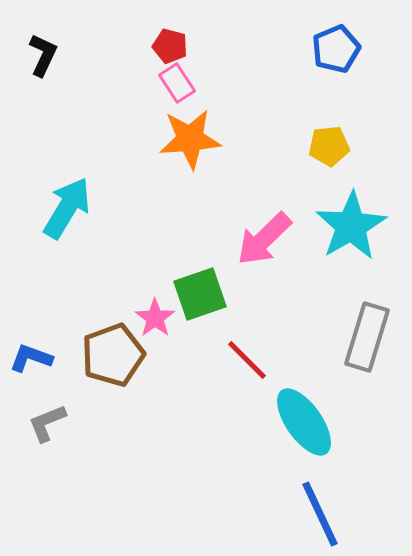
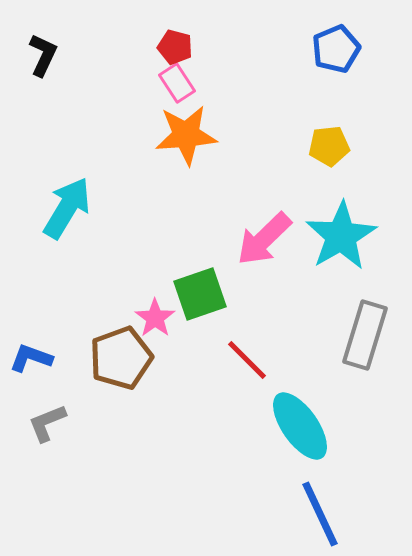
red pentagon: moved 5 px right, 1 px down
orange star: moved 4 px left, 4 px up
cyan star: moved 10 px left, 10 px down
gray rectangle: moved 2 px left, 2 px up
brown pentagon: moved 8 px right, 3 px down
cyan ellipse: moved 4 px left, 4 px down
